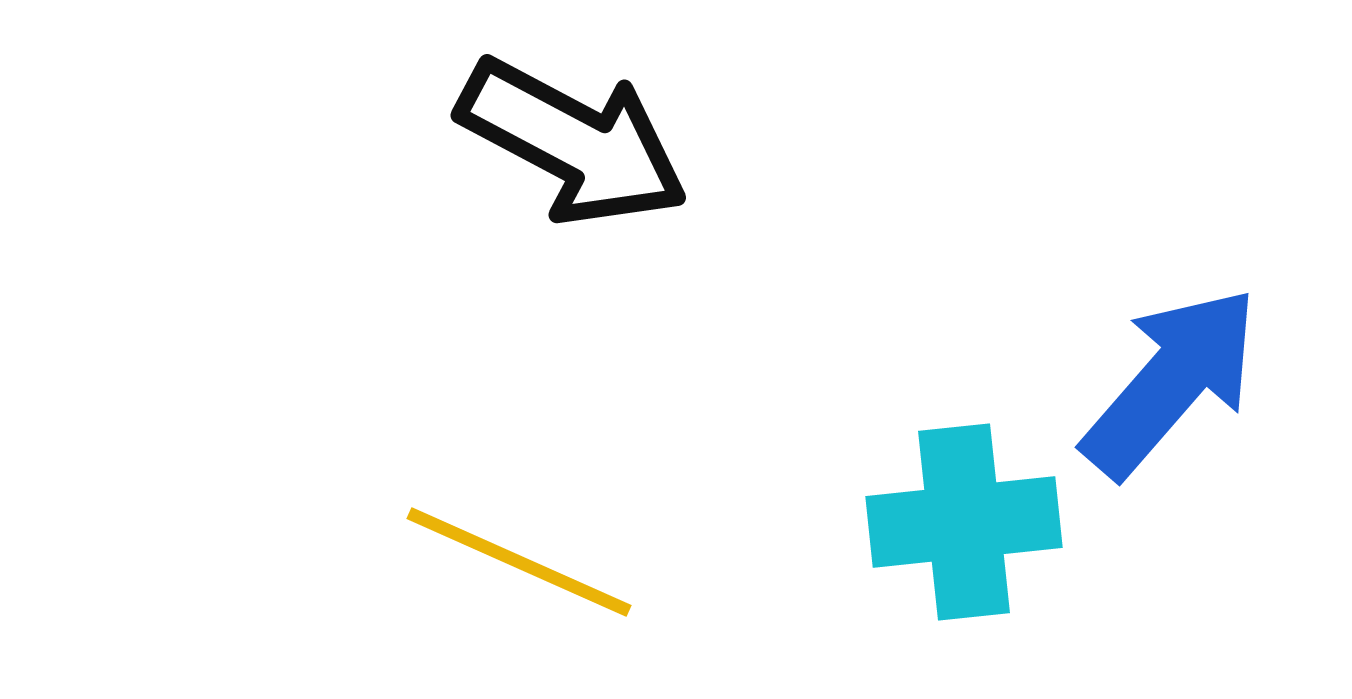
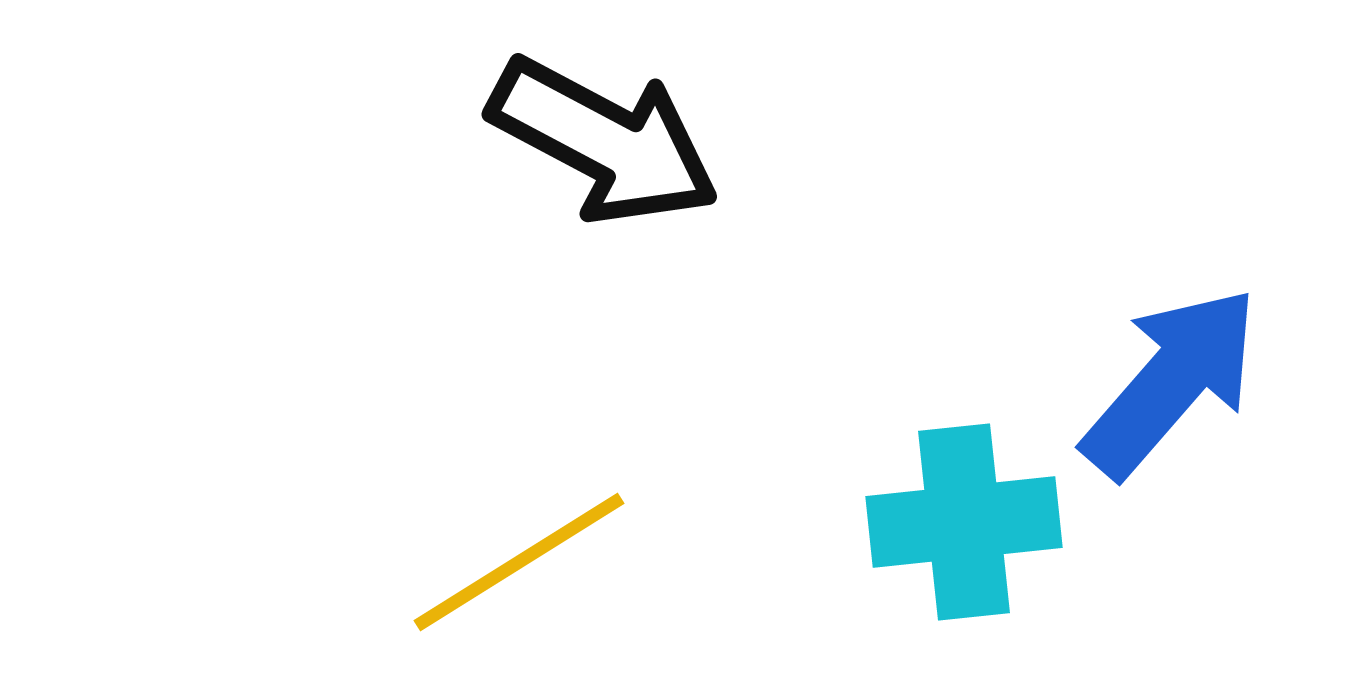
black arrow: moved 31 px right, 1 px up
yellow line: rotated 56 degrees counterclockwise
